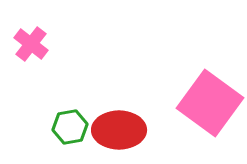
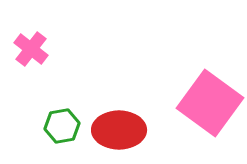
pink cross: moved 5 px down
green hexagon: moved 8 px left, 1 px up
